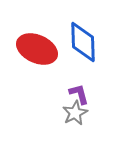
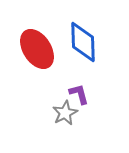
red ellipse: rotated 33 degrees clockwise
gray star: moved 10 px left
